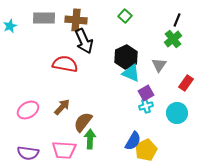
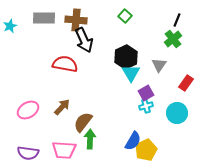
black arrow: moved 1 px up
cyan triangle: rotated 36 degrees clockwise
